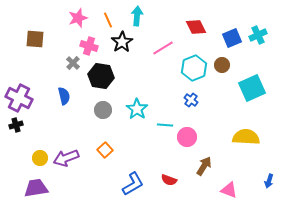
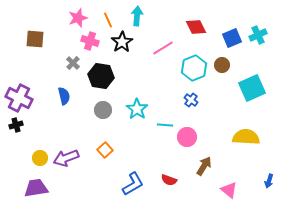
pink cross: moved 1 px right, 5 px up
pink triangle: rotated 18 degrees clockwise
